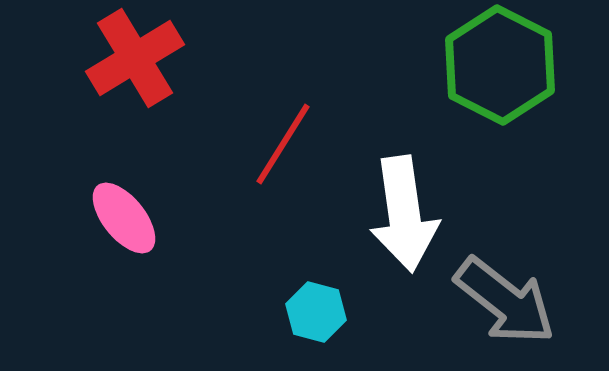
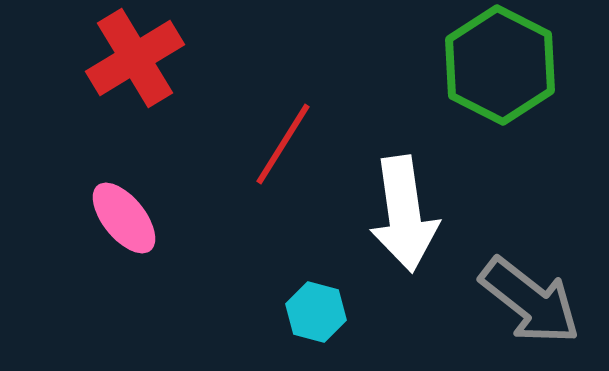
gray arrow: moved 25 px right
